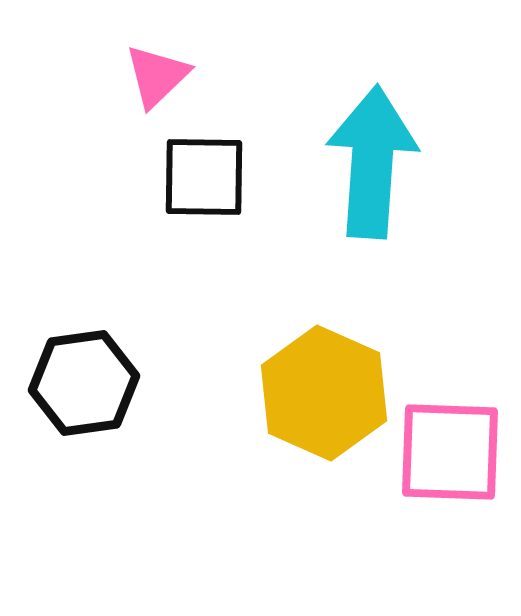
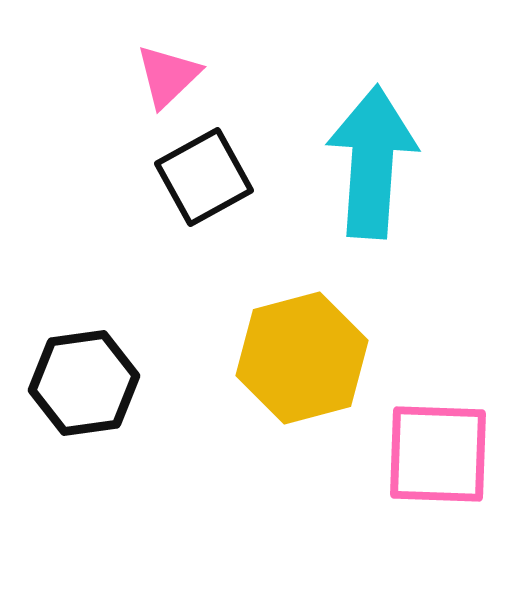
pink triangle: moved 11 px right
black square: rotated 30 degrees counterclockwise
yellow hexagon: moved 22 px left, 35 px up; rotated 21 degrees clockwise
pink square: moved 12 px left, 2 px down
